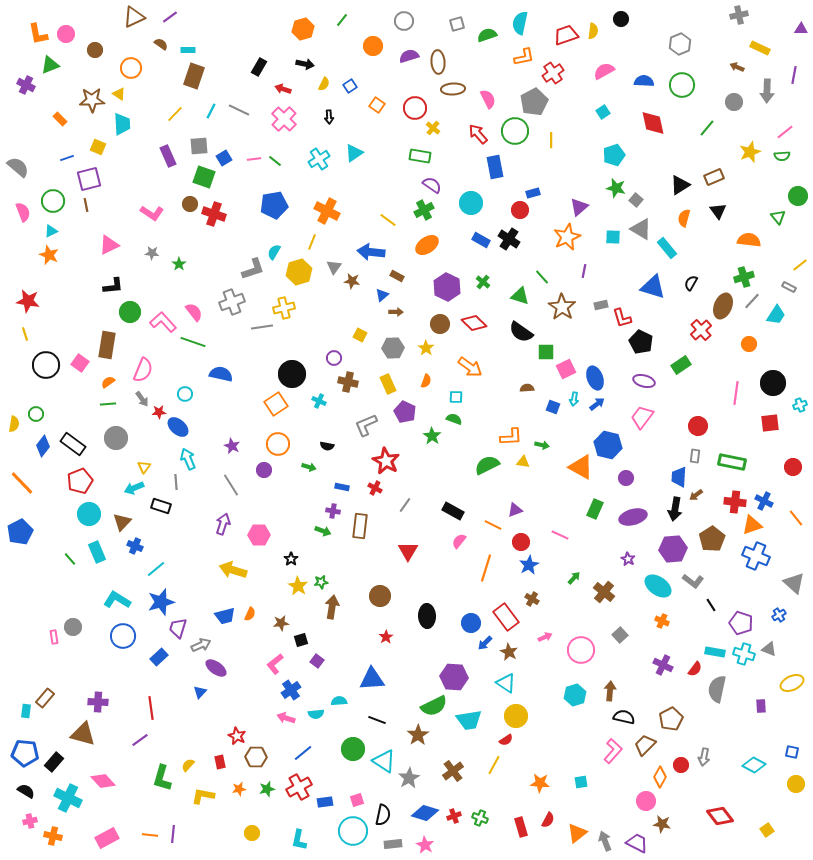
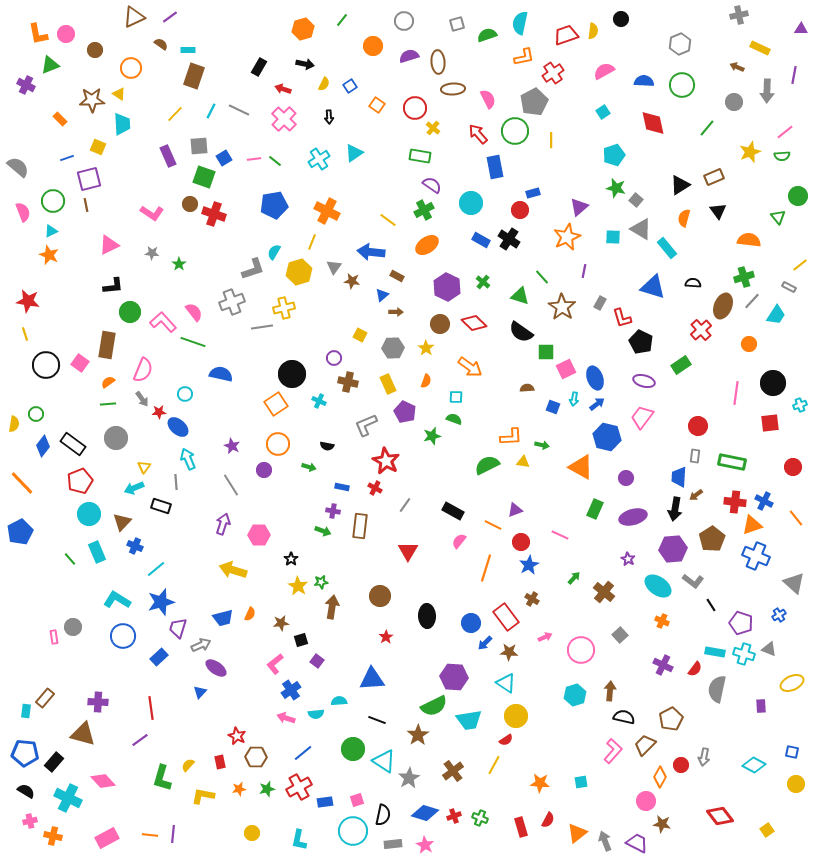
black semicircle at (691, 283): moved 2 px right; rotated 63 degrees clockwise
gray rectangle at (601, 305): moved 1 px left, 2 px up; rotated 48 degrees counterclockwise
green star at (432, 436): rotated 24 degrees clockwise
blue hexagon at (608, 445): moved 1 px left, 8 px up
blue trapezoid at (225, 616): moved 2 px left, 2 px down
brown star at (509, 652): rotated 24 degrees counterclockwise
